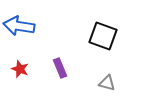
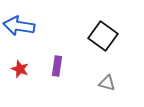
black square: rotated 16 degrees clockwise
purple rectangle: moved 3 px left, 2 px up; rotated 30 degrees clockwise
